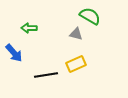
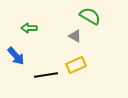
gray triangle: moved 1 px left, 2 px down; rotated 16 degrees clockwise
blue arrow: moved 2 px right, 3 px down
yellow rectangle: moved 1 px down
